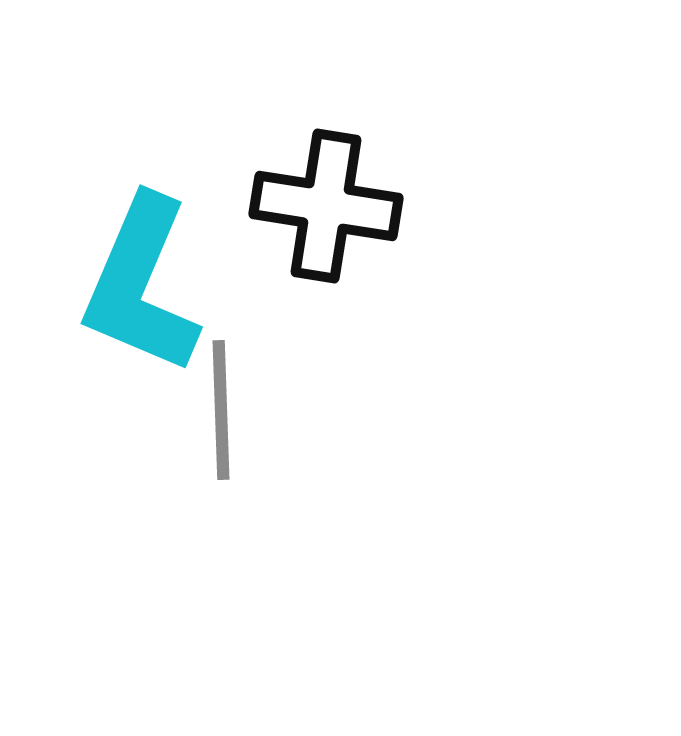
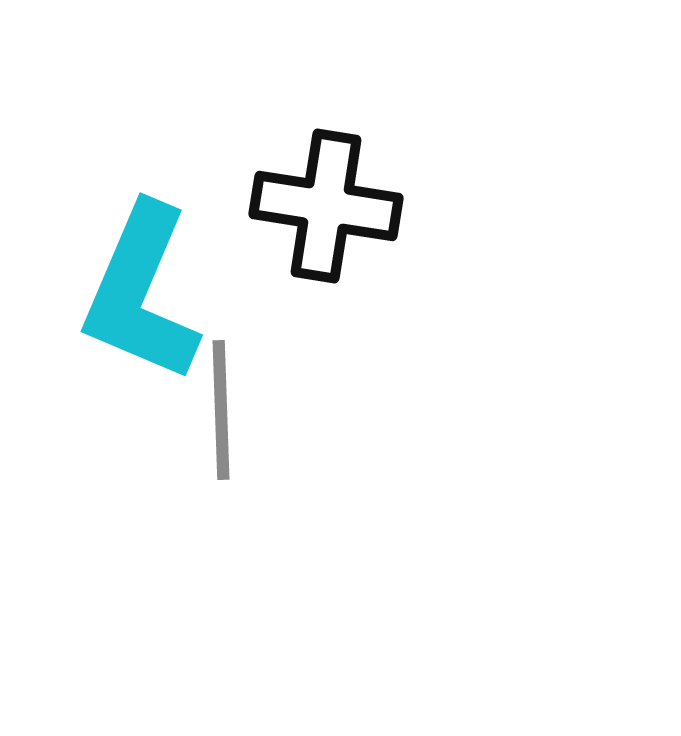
cyan L-shape: moved 8 px down
